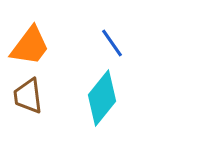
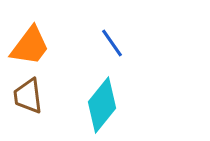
cyan diamond: moved 7 px down
